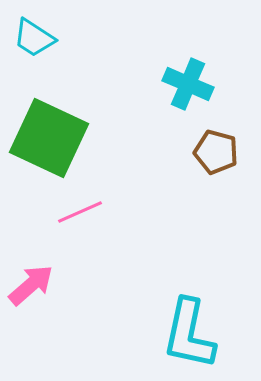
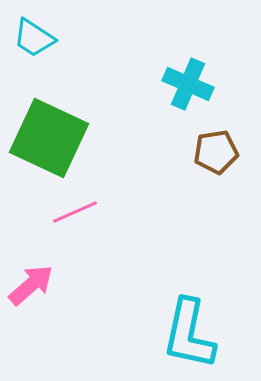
brown pentagon: rotated 24 degrees counterclockwise
pink line: moved 5 px left
